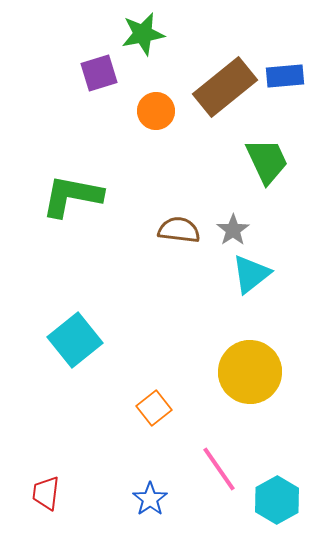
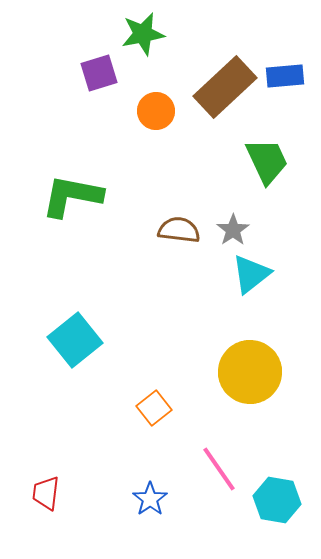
brown rectangle: rotated 4 degrees counterclockwise
cyan hexagon: rotated 21 degrees counterclockwise
